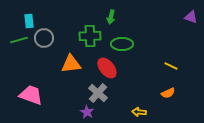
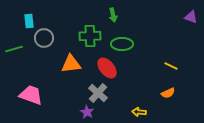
green arrow: moved 2 px right, 2 px up; rotated 24 degrees counterclockwise
green line: moved 5 px left, 9 px down
